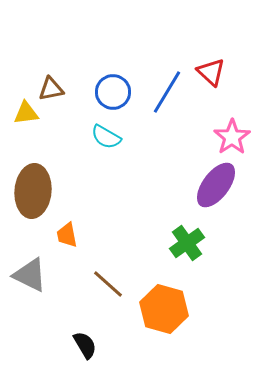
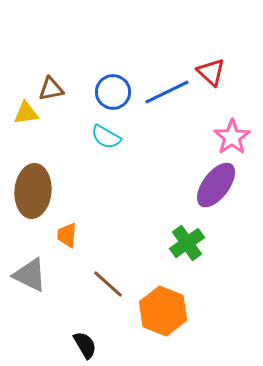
blue line: rotated 33 degrees clockwise
orange trapezoid: rotated 16 degrees clockwise
orange hexagon: moved 1 px left, 2 px down; rotated 6 degrees clockwise
